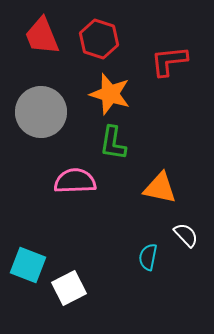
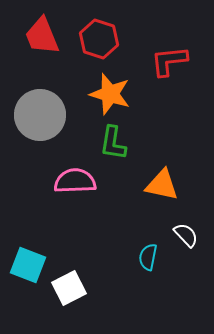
gray circle: moved 1 px left, 3 px down
orange triangle: moved 2 px right, 3 px up
